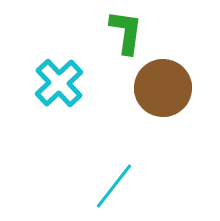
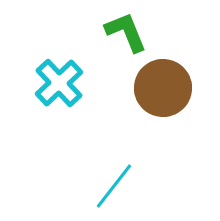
green L-shape: rotated 30 degrees counterclockwise
